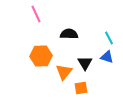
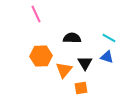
black semicircle: moved 3 px right, 4 px down
cyan line: rotated 32 degrees counterclockwise
orange triangle: moved 2 px up
